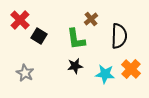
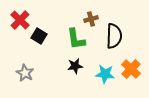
brown cross: rotated 24 degrees clockwise
black semicircle: moved 5 px left
